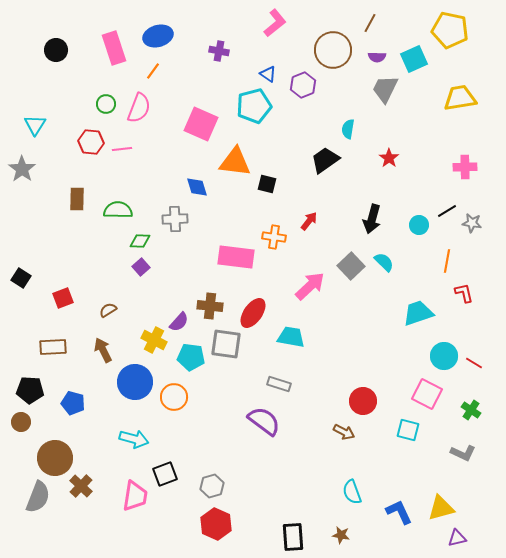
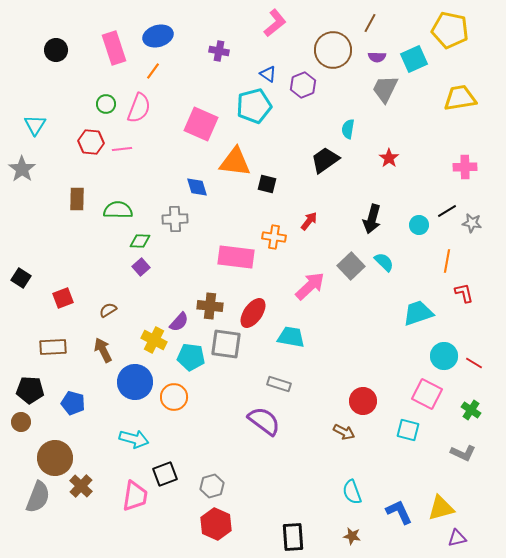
brown star at (341, 535): moved 11 px right, 1 px down
